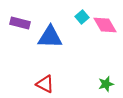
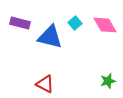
cyan square: moved 7 px left, 6 px down
blue triangle: rotated 12 degrees clockwise
green star: moved 2 px right, 3 px up
